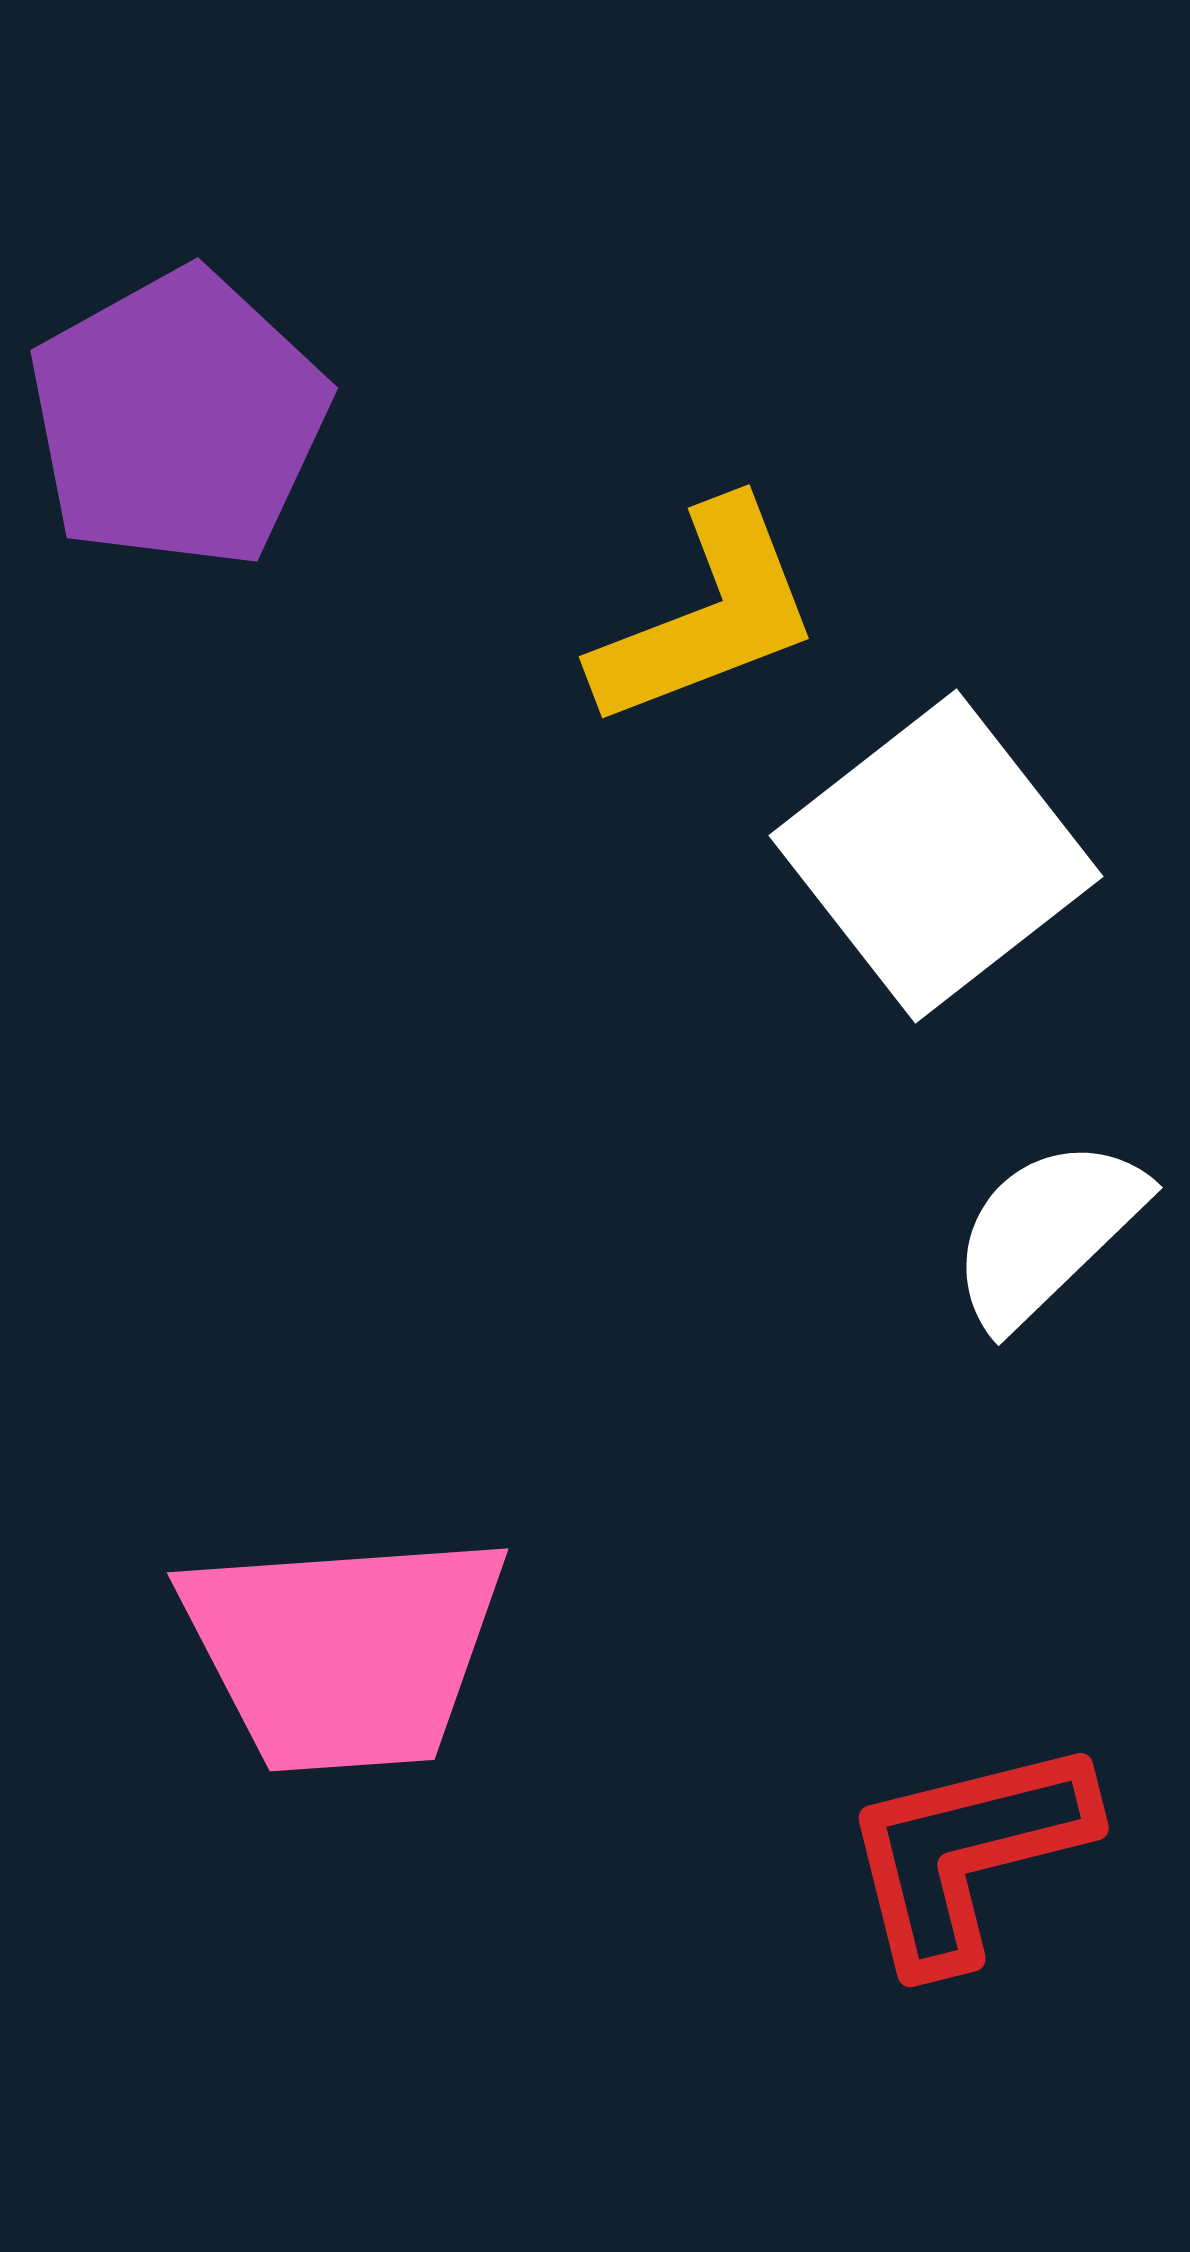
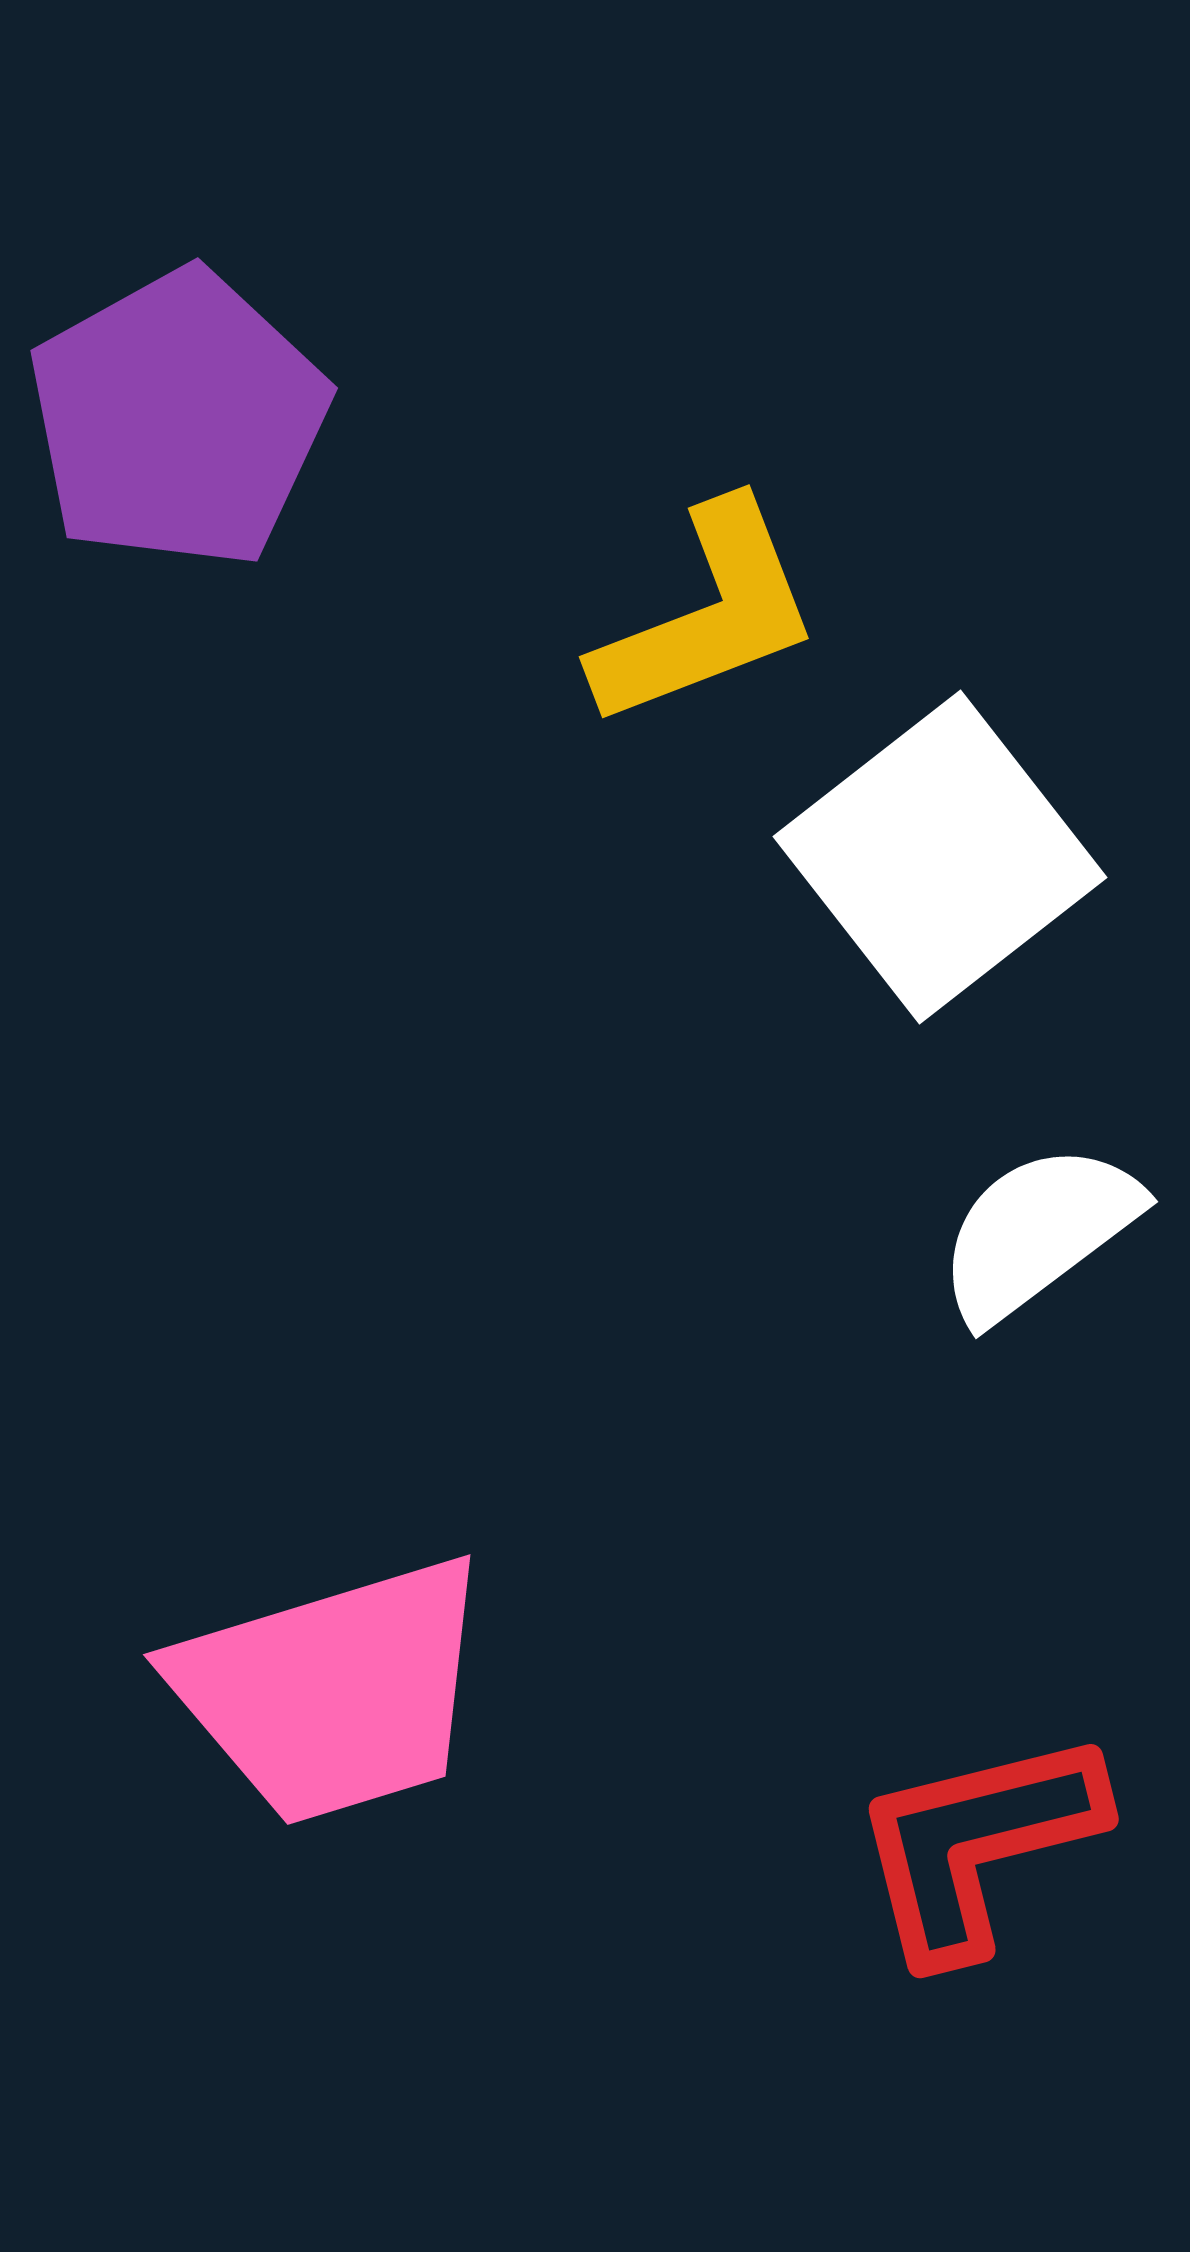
white square: moved 4 px right, 1 px down
white semicircle: moved 9 px left; rotated 7 degrees clockwise
pink trapezoid: moved 11 px left, 40 px down; rotated 13 degrees counterclockwise
red L-shape: moved 10 px right, 9 px up
